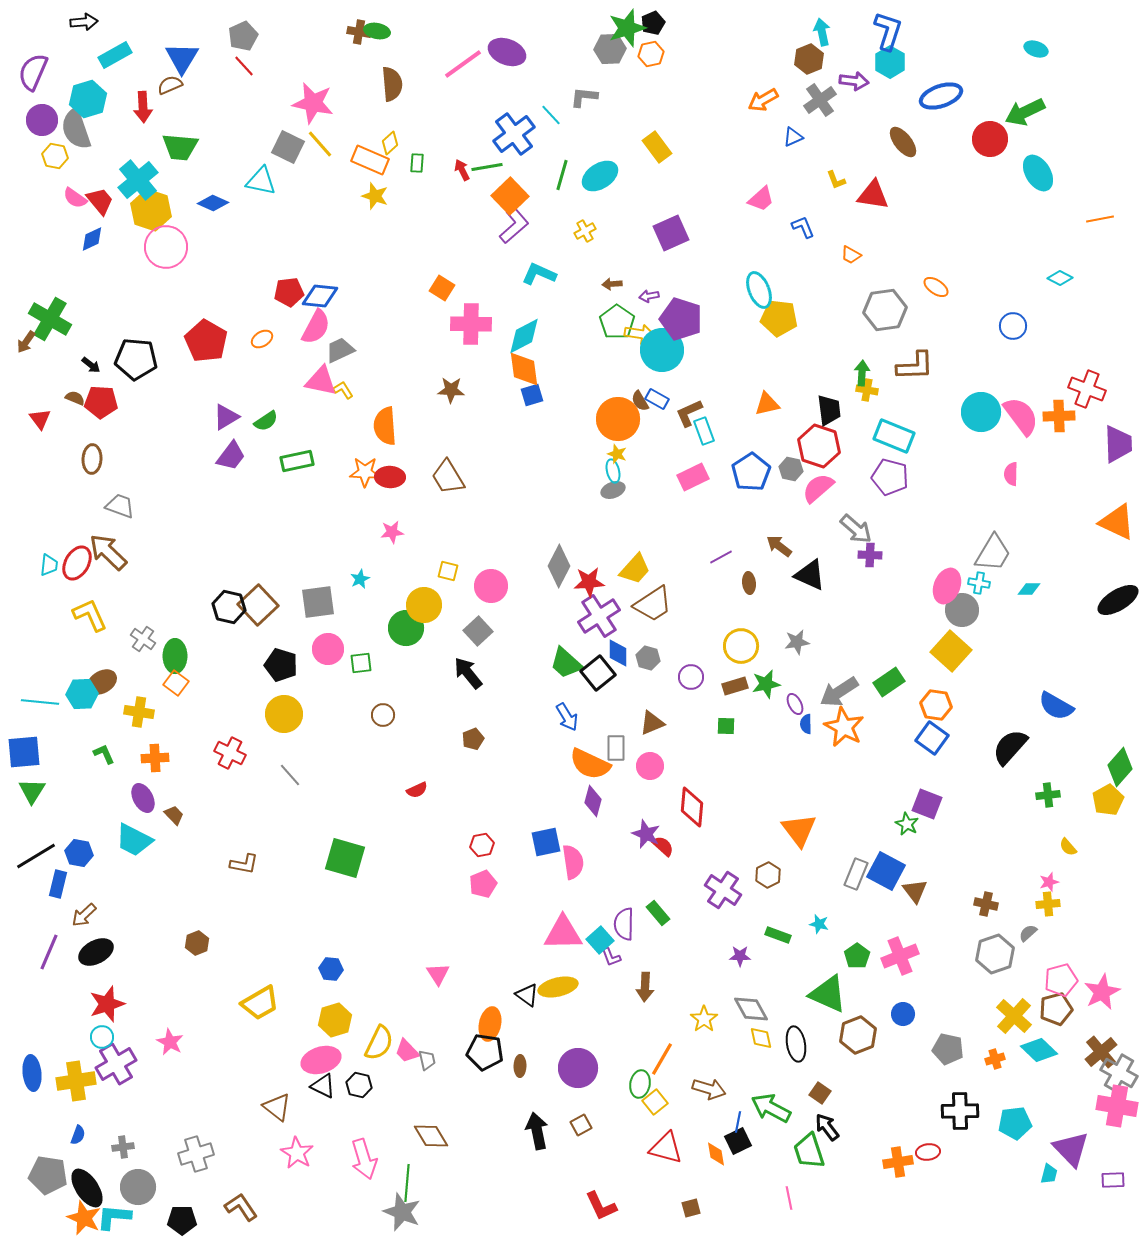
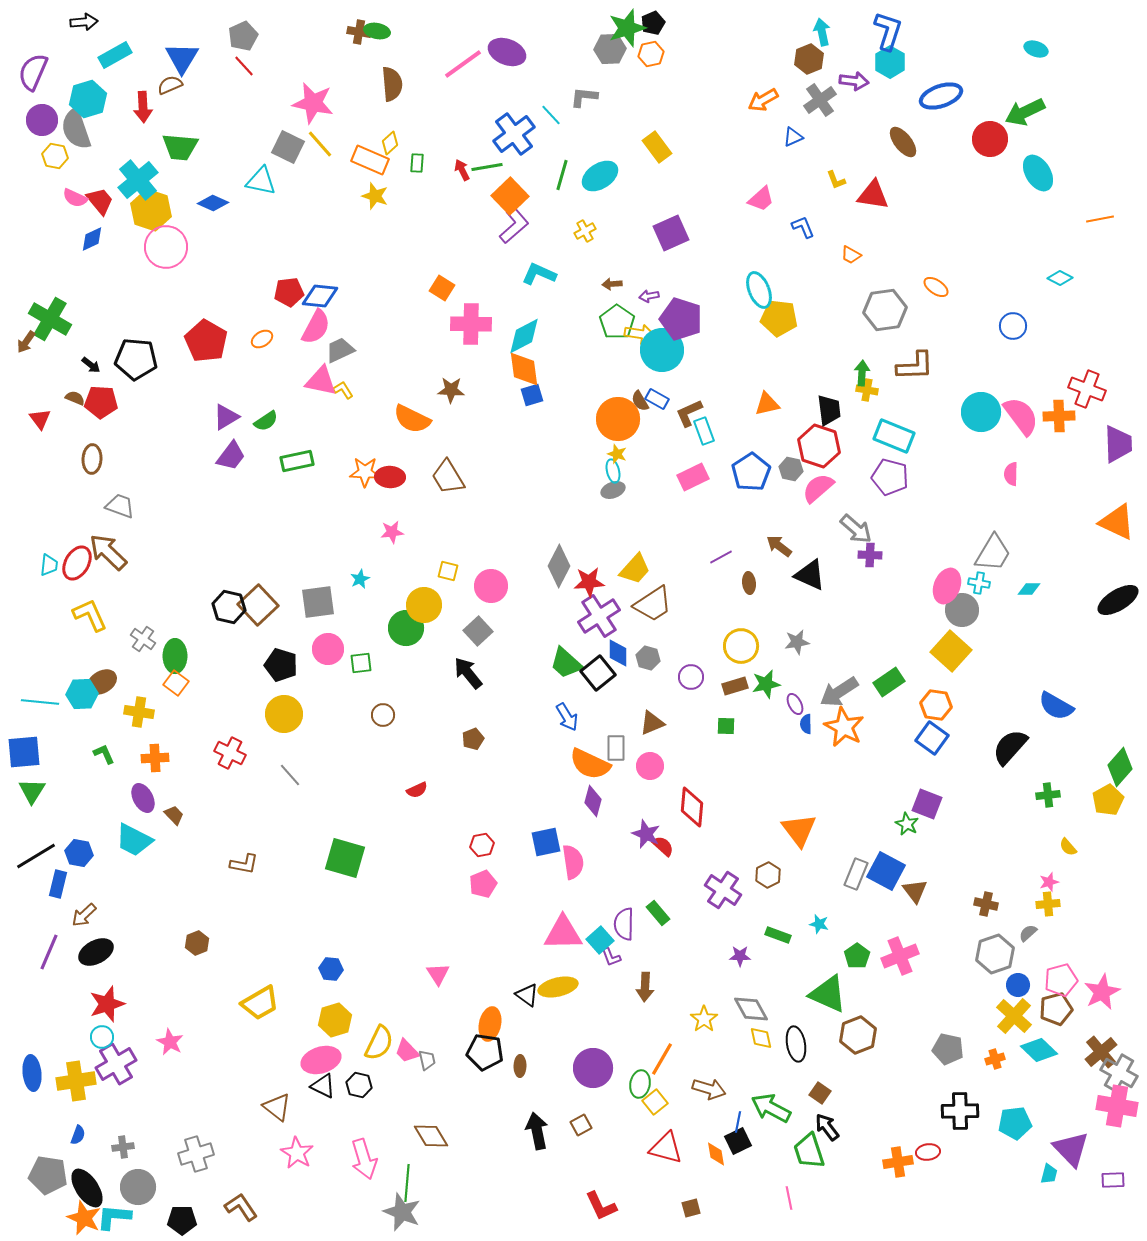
pink semicircle at (75, 198): rotated 10 degrees counterclockwise
orange semicircle at (385, 426): moved 27 px right, 7 px up; rotated 60 degrees counterclockwise
blue circle at (903, 1014): moved 115 px right, 29 px up
purple circle at (578, 1068): moved 15 px right
